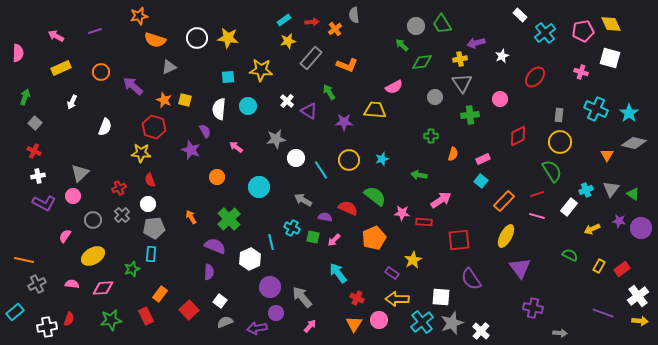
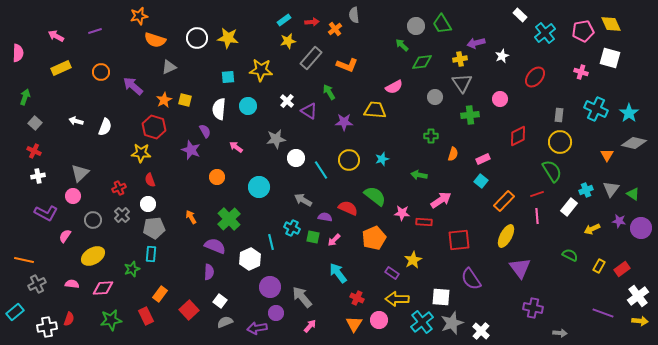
orange star at (164, 100): rotated 21 degrees clockwise
white arrow at (72, 102): moved 4 px right, 19 px down; rotated 80 degrees clockwise
purple L-shape at (44, 203): moved 2 px right, 10 px down
pink line at (537, 216): rotated 70 degrees clockwise
